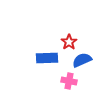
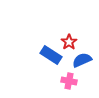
blue rectangle: moved 4 px right, 3 px up; rotated 35 degrees clockwise
